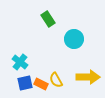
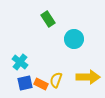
yellow semicircle: rotated 49 degrees clockwise
